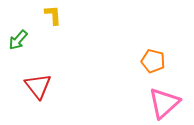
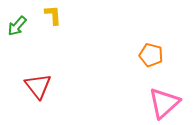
green arrow: moved 1 px left, 14 px up
orange pentagon: moved 2 px left, 6 px up
